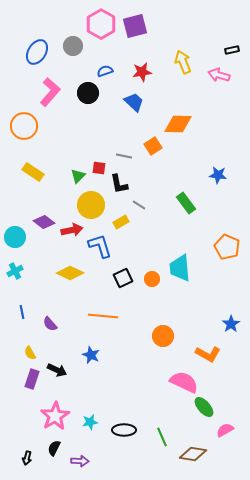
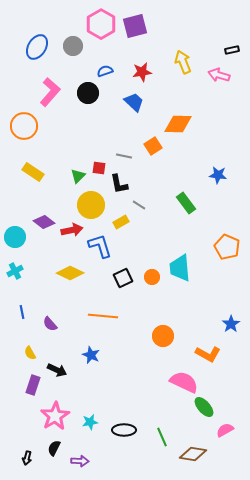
blue ellipse at (37, 52): moved 5 px up
orange circle at (152, 279): moved 2 px up
purple rectangle at (32, 379): moved 1 px right, 6 px down
